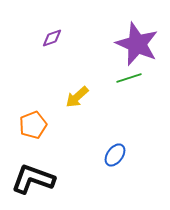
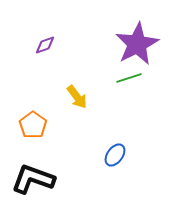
purple diamond: moved 7 px left, 7 px down
purple star: rotated 21 degrees clockwise
yellow arrow: rotated 85 degrees counterclockwise
orange pentagon: rotated 16 degrees counterclockwise
